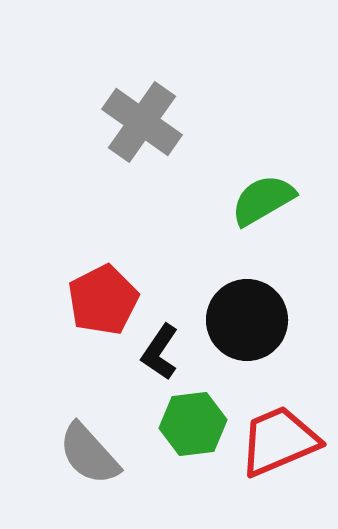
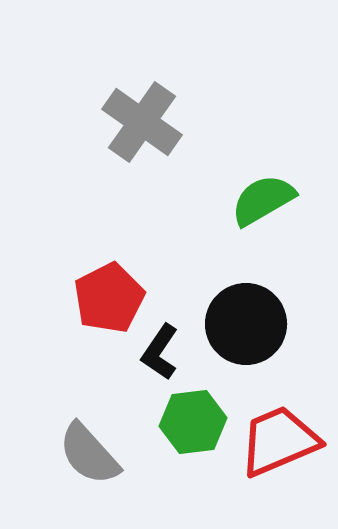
red pentagon: moved 6 px right, 2 px up
black circle: moved 1 px left, 4 px down
green hexagon: moved 2 px up
